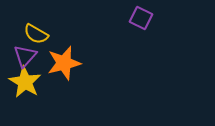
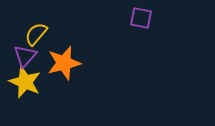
purple square: rotated 15 degrees counterclockwise
yellow semicircle: rotated 100 degrees clockwise
yellow star: rotated 8 degrees counterclockwise
